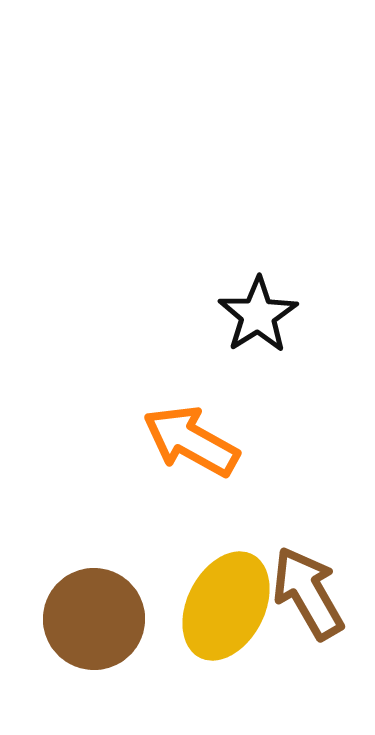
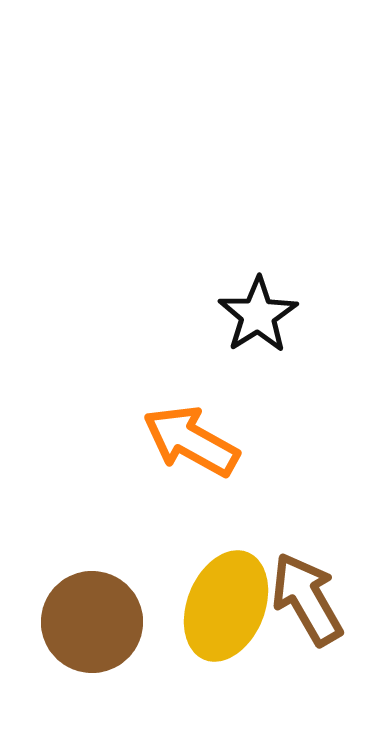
brown arrow: moved 1 px left, 6 px down
yellow ellipse: rotated 5 degrees counterclockwise
brown circle: moved 2 px left, 3 px down
